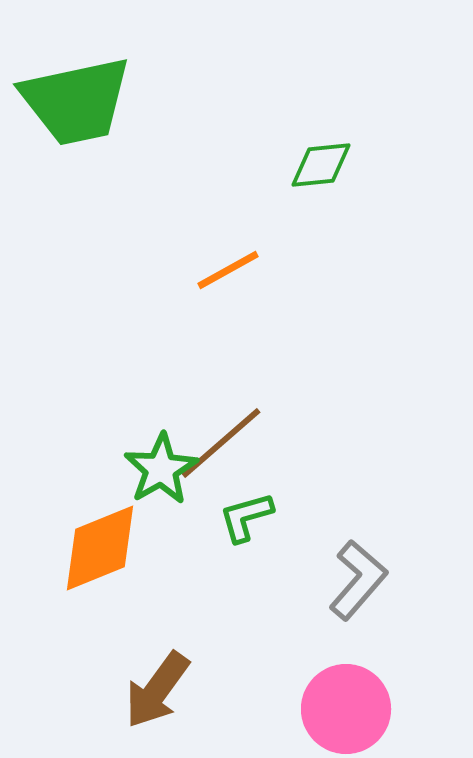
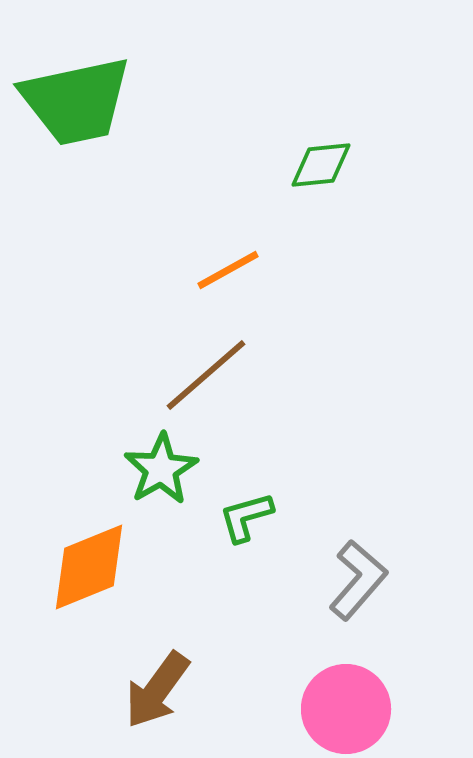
brown line: moved 15 px left, 68 px up
orange diamond: moved 11 px left, 19 px down
